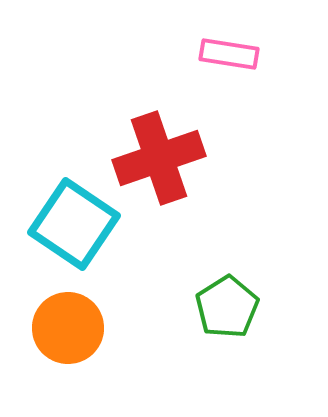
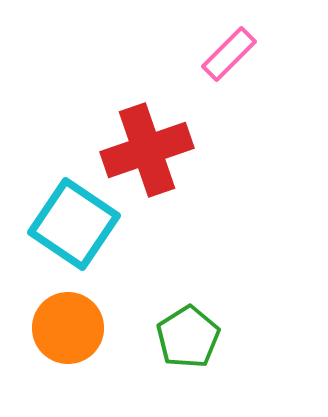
pink rectangle: rotated 54 degrees counterclockwise
red cross: moved 12 px left, 8 px up
green pentagon: moved 39 px left, 30 px down
